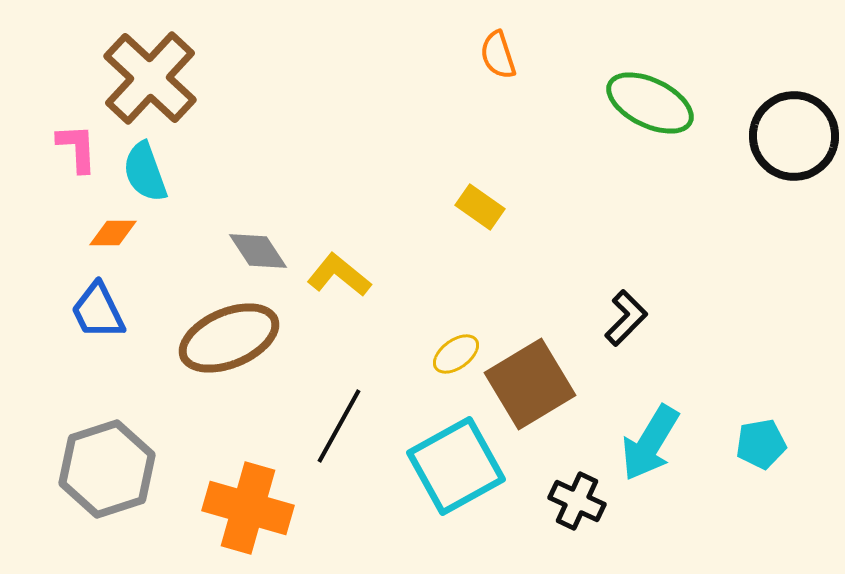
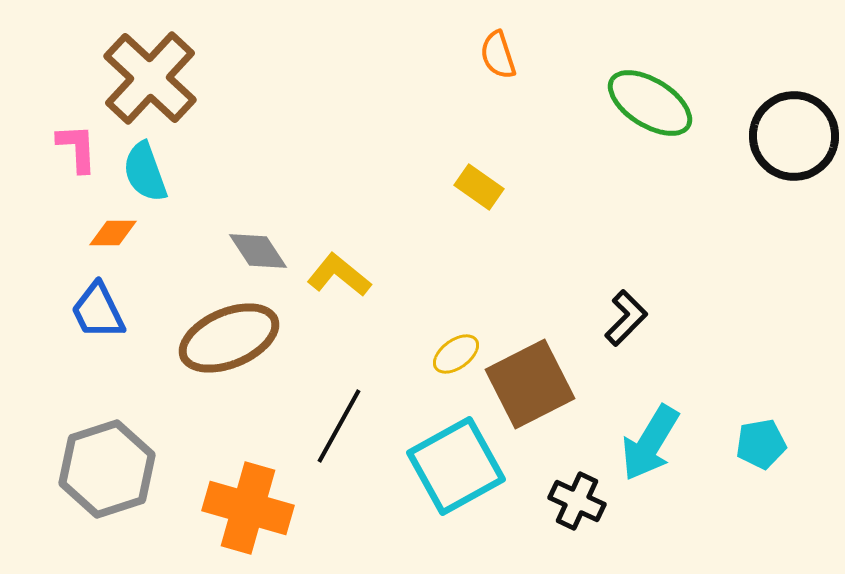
green ellipse: rotated 6 degrees clockwise
yellow rectangle: moved 1 px left, 20 px up
brown square: rotated 4 degrees clockwise
